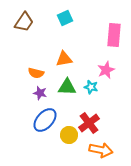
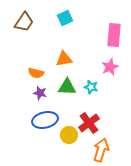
pink star: moved 4 px right, 3 px up
blue ellipse: rotated 35 degrees clockwise
orange arrow: rotated 85 degrees counterclockwise
